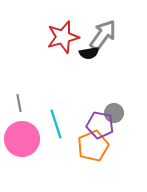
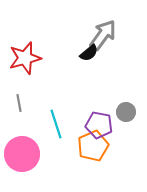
red star: moved 38 px left, 21 px down
black semicircle: rotated 30 degrees counterclockwise
gray circle: moved 12 px right, 1 px up
purple pentagon: moved 1 px left
pink circle: moved 15 px down
